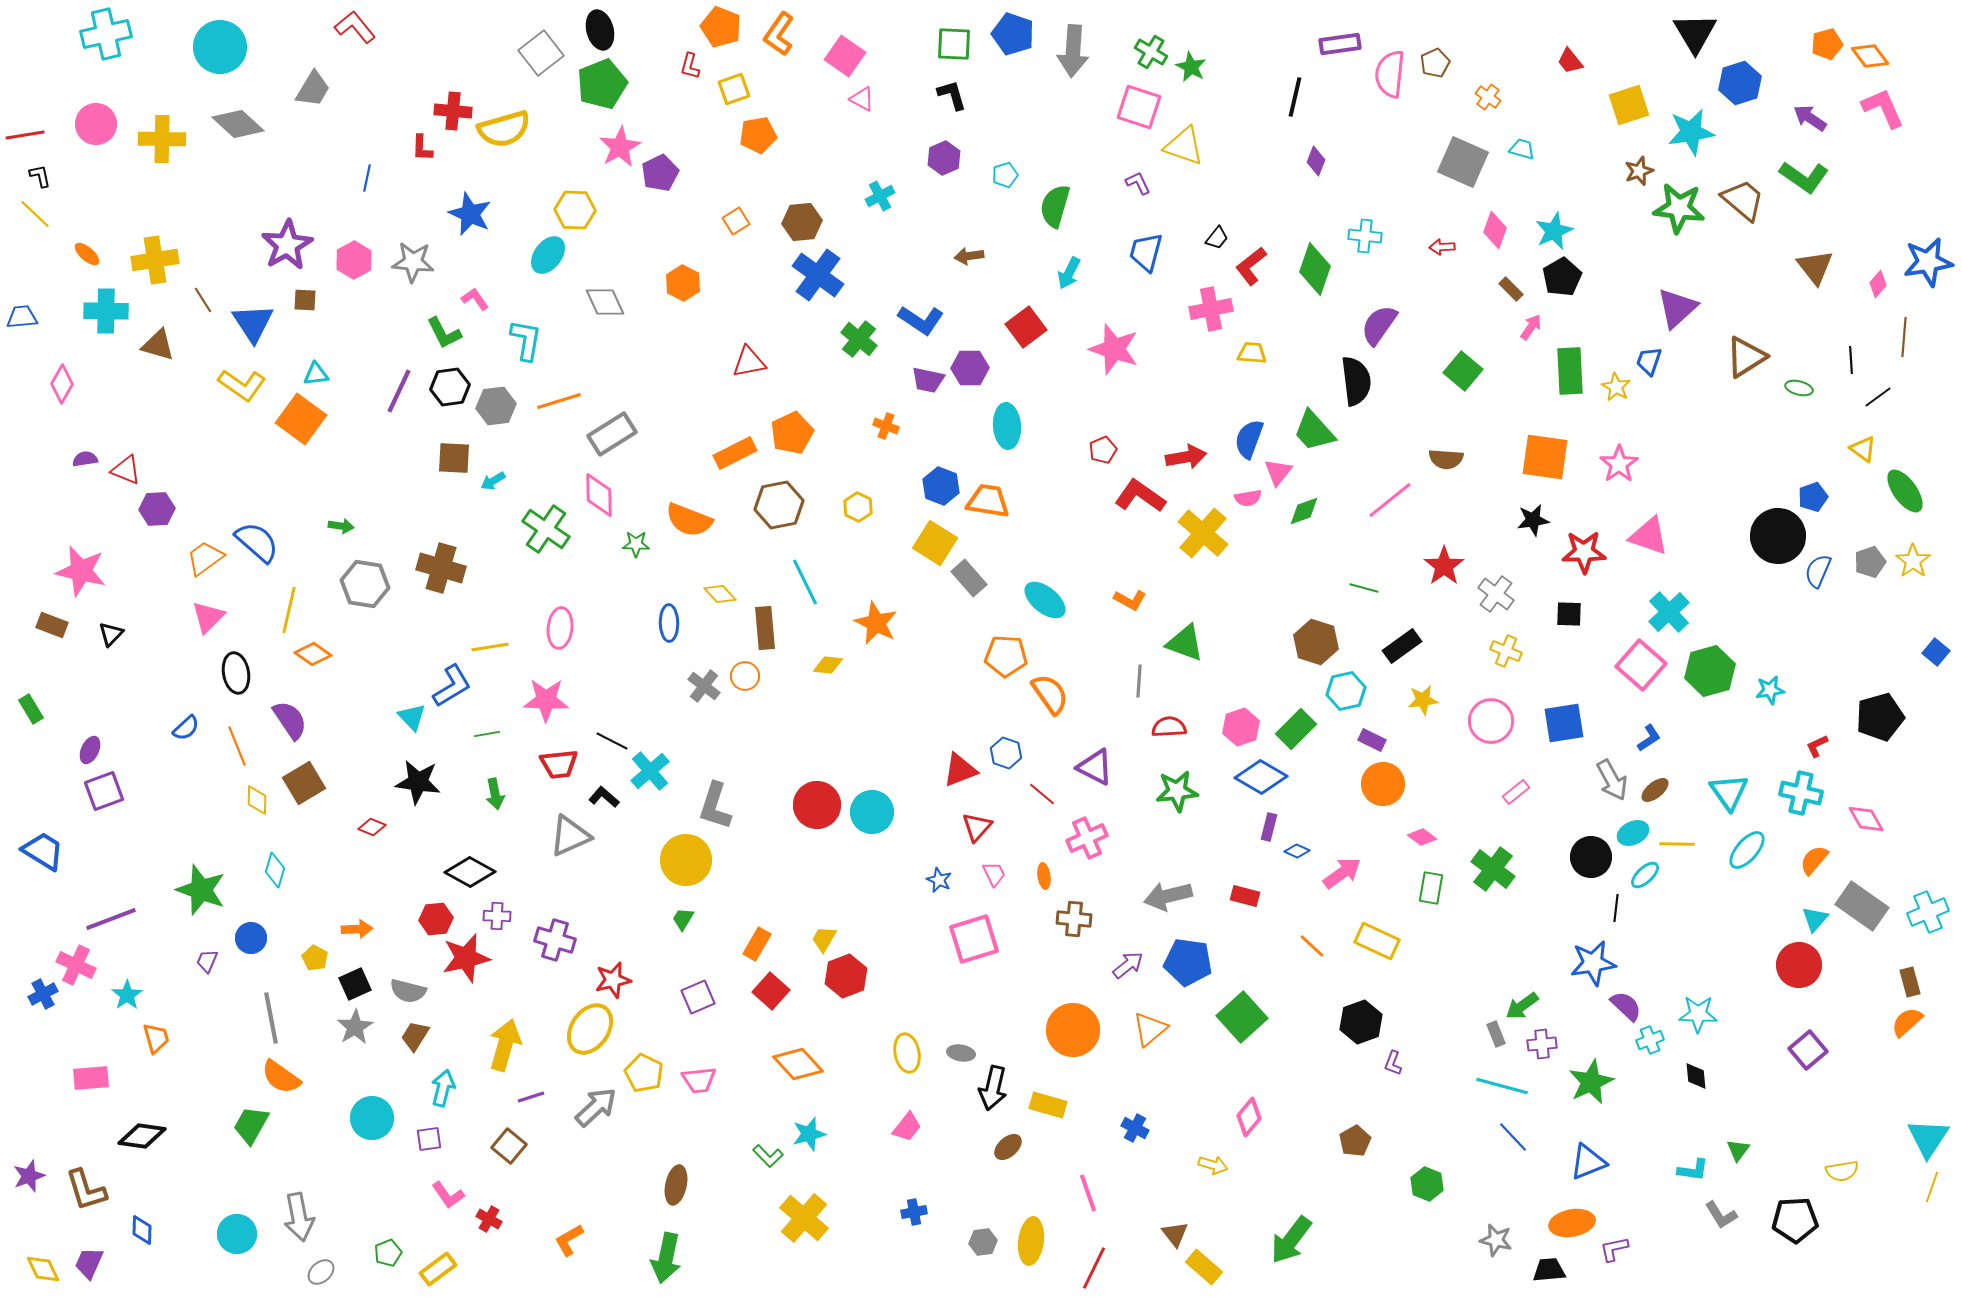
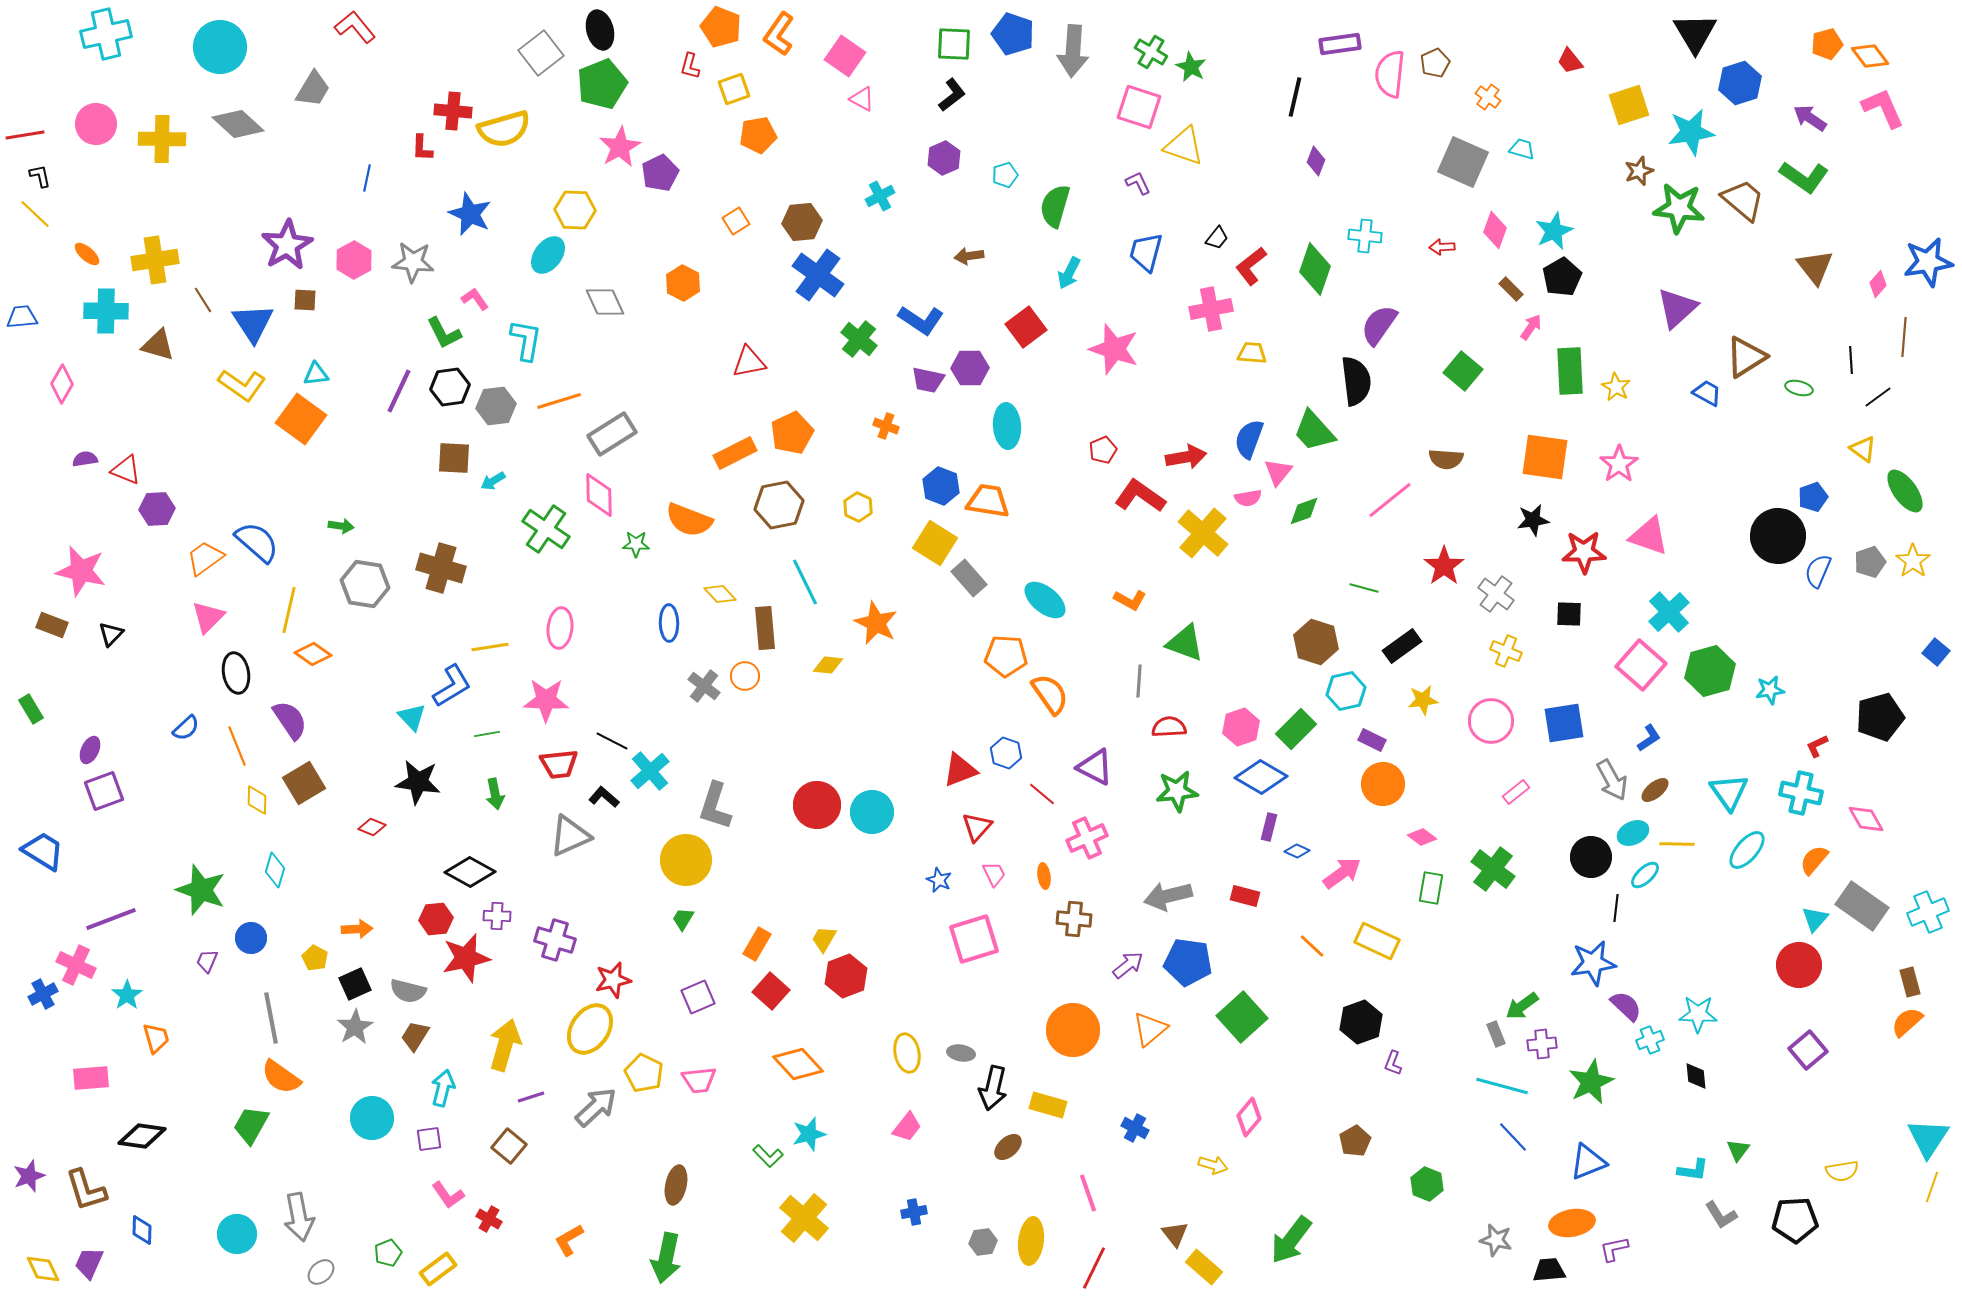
black L-shape at (952, 95): rotated 68 degrees clockwise
blue trapezoid at (1649, 361): moved 58 px right, 32 px down; rotated 100 degrees clockwise
